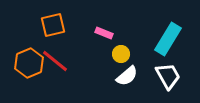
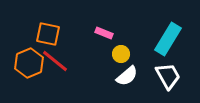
orange square: moved 5 px left, 9 px down; rotated 25 degrees clockwise
